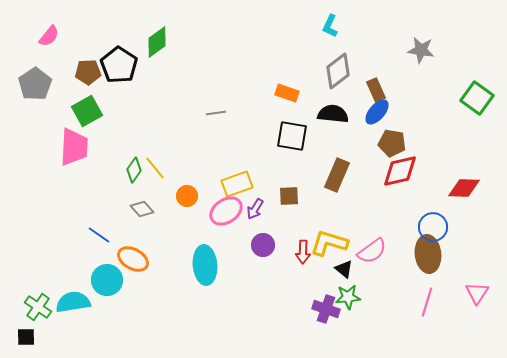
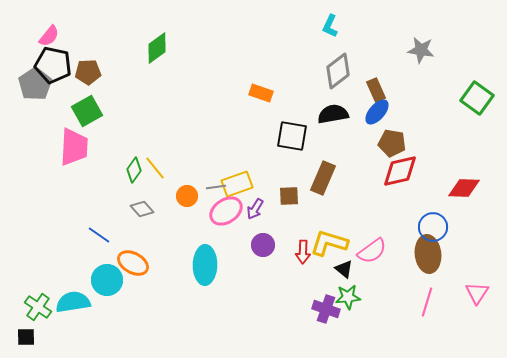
green diamond at (157, 42): moved 6 px down
black pentagon at (119, 65): moved 66 px left; rotated 21 degrees counterclockwise
orange rectangle at (287, 93): moved 26 px left
gray line at (216, 113): moved 74 px down
black semicircle at (333, 114): rotated 16 degrees counterclockwise
brown rectangle at (337, 175): moved 14 px left, 3 px down
orange ellipse at (133, 259): moved 4 px down
cyan ellipse at (205, 265): rotated 6 degrees clockwise
